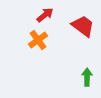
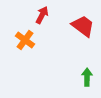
red arrow: moved 3 px left; rotated 24 degrees counterclockwise
orange cross: moved 13 px left; rotated 18 degrees counterclockwise
